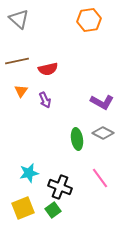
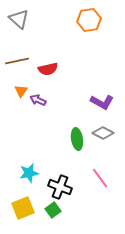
purple arrow: moved 7 px left; rotated 140 degrees clockwise
